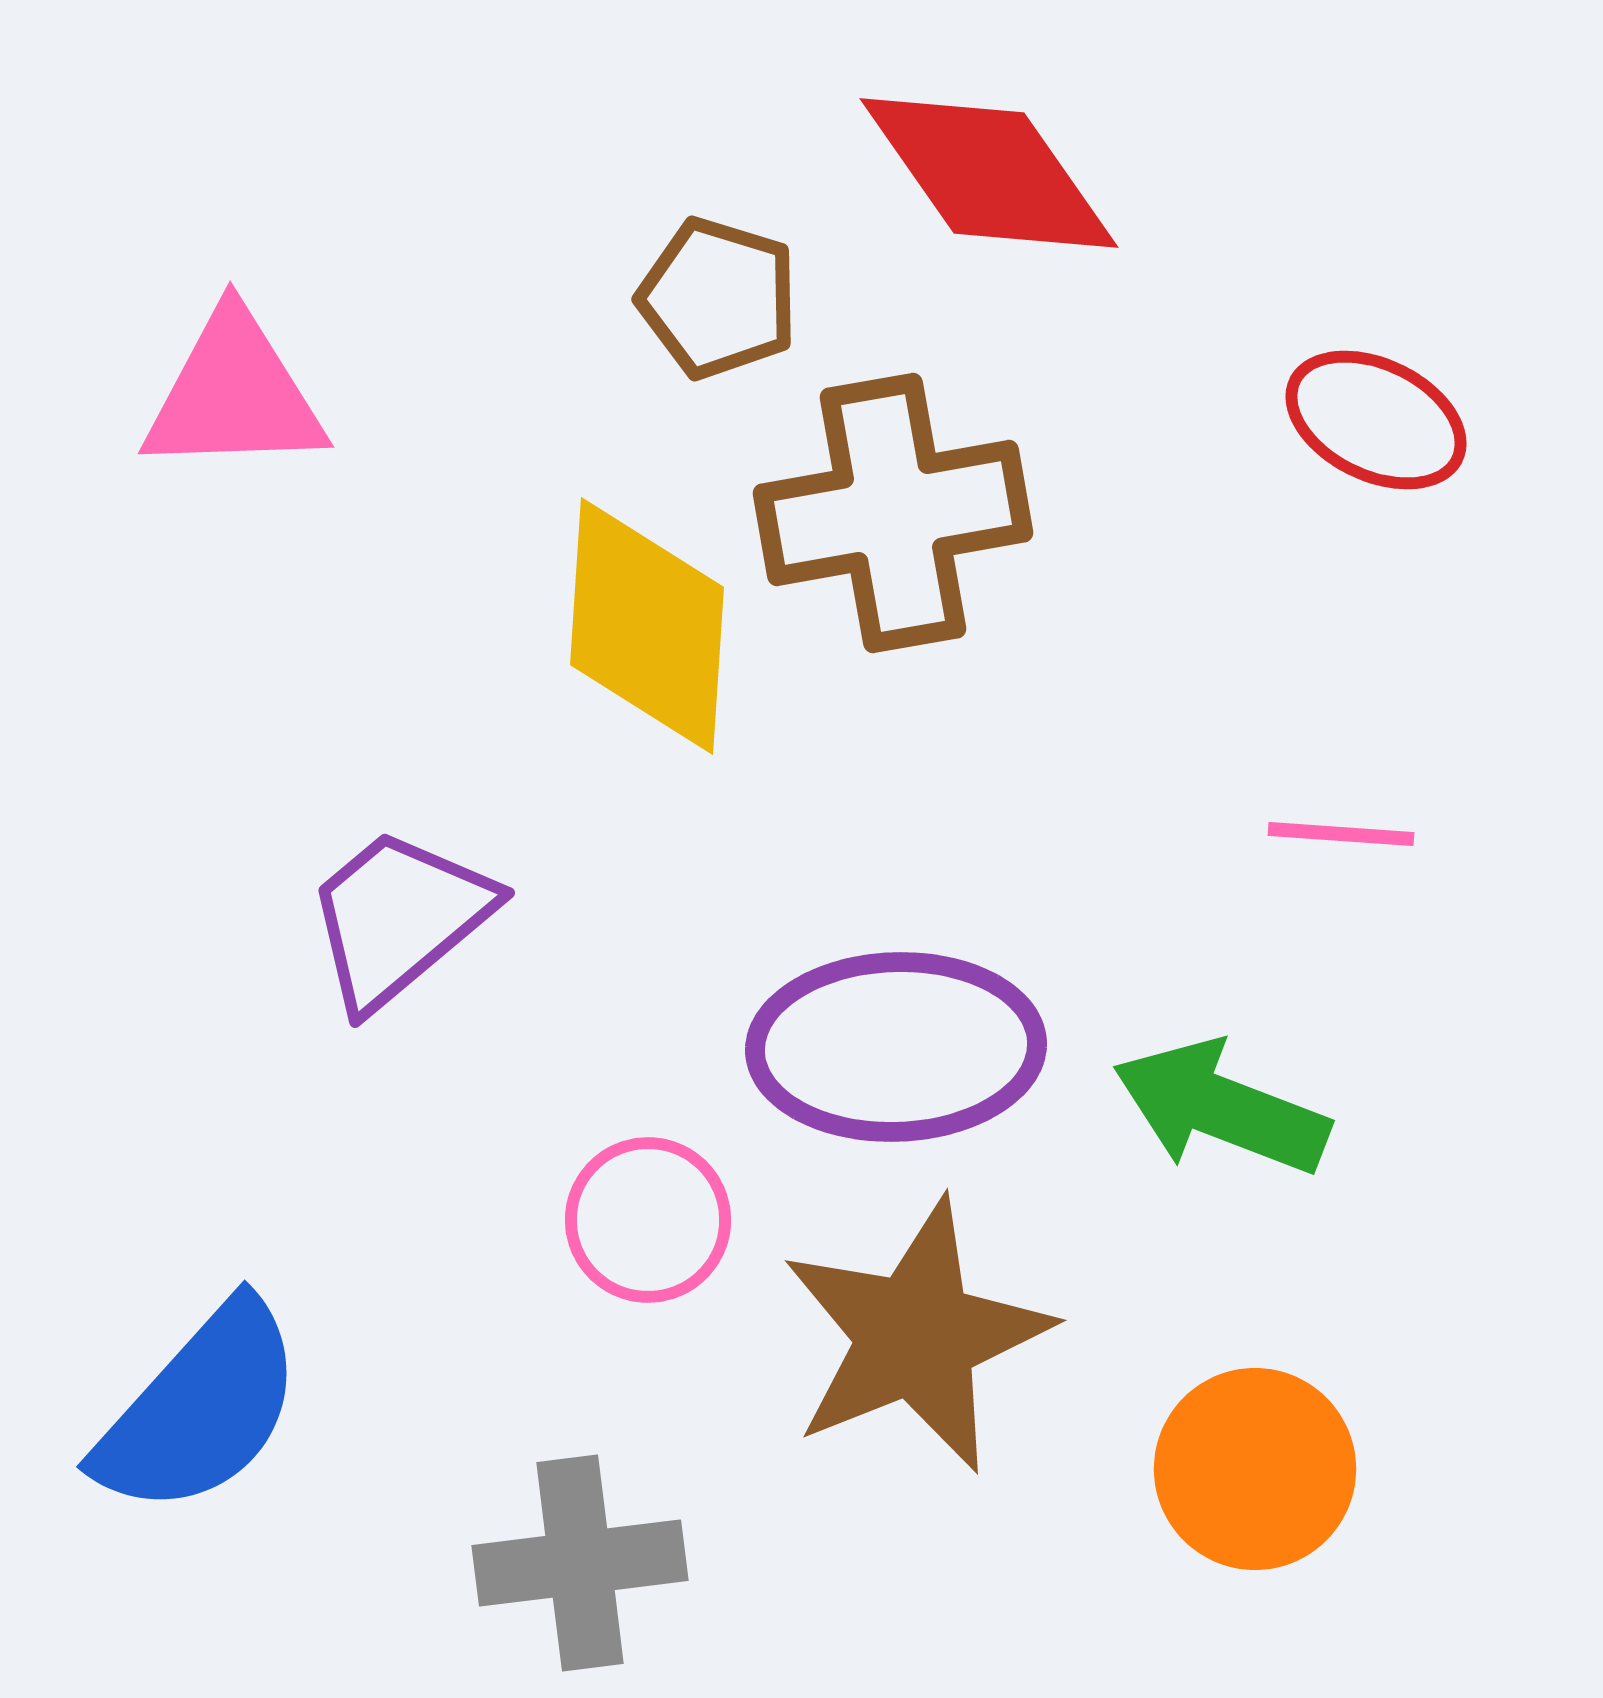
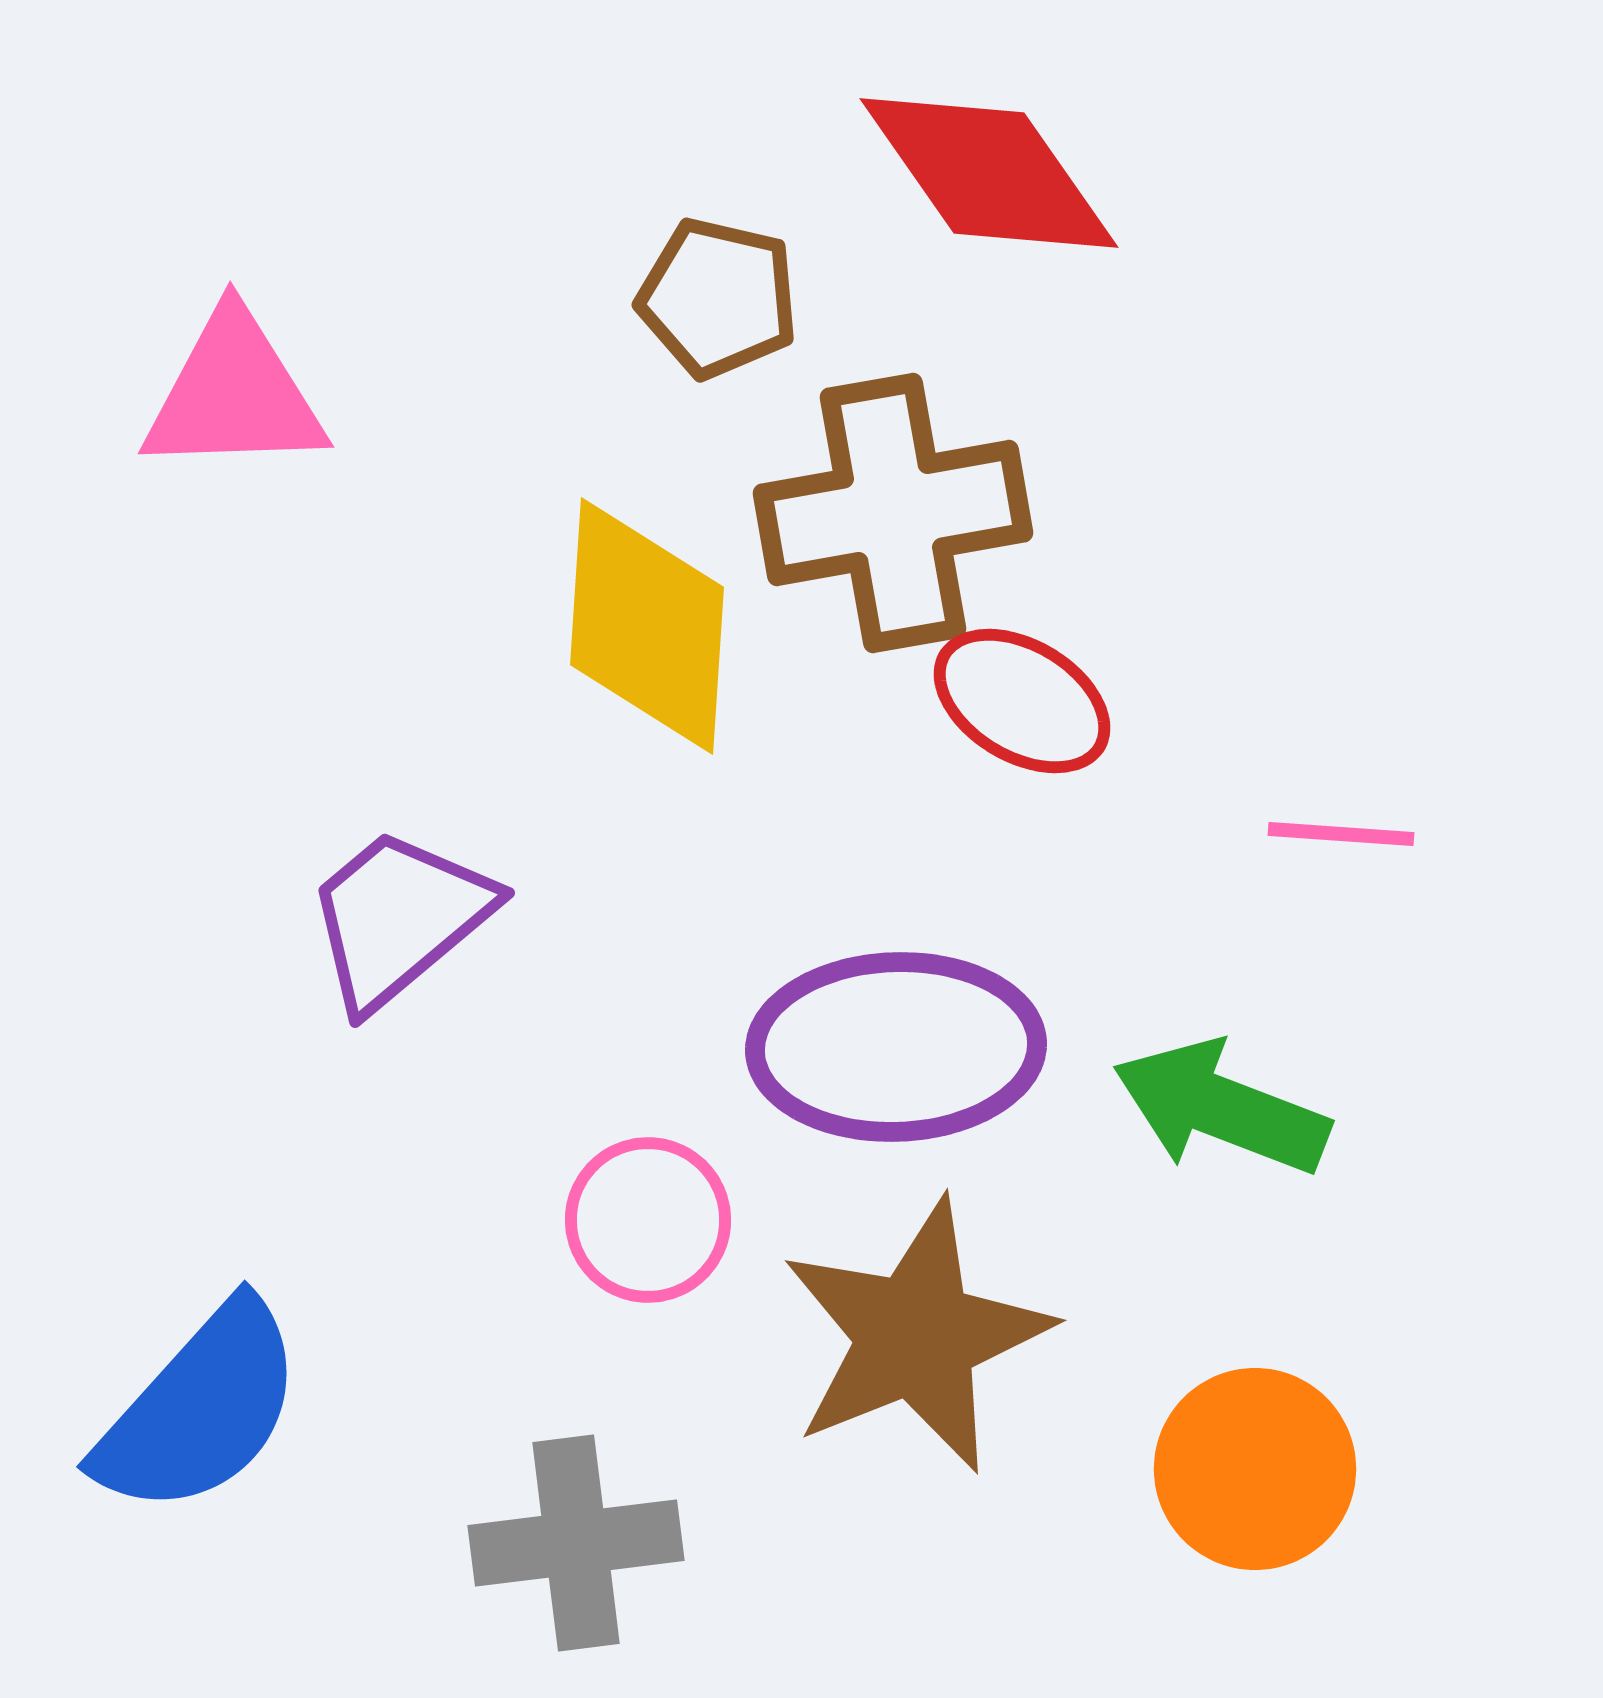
brown pentagon: rotated 4 degrees counterclockwise
red ellipse: moved 354 px left, 281 px down; rotated 5 degrees clockwise
gray cross: moved 4 px left, 20 px up
